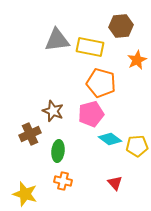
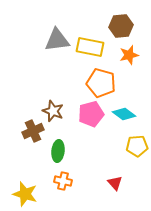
orange star: moved 8 px left, 5 px up; rotated 12 degrees clockwise
brown cross: moved 3 px right, 3 px up
cyan diamond: moved 14 px right, 25 px up
